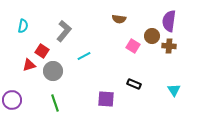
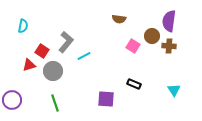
gray L-shape: moved 2 px right, 11 px down
